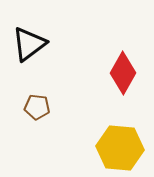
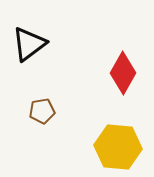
brown pentagon: moved 5 px right, 4 px down; rotated 15 degrees counterclockwise
yellow hexagon: moved 2 px left, 1 px up
